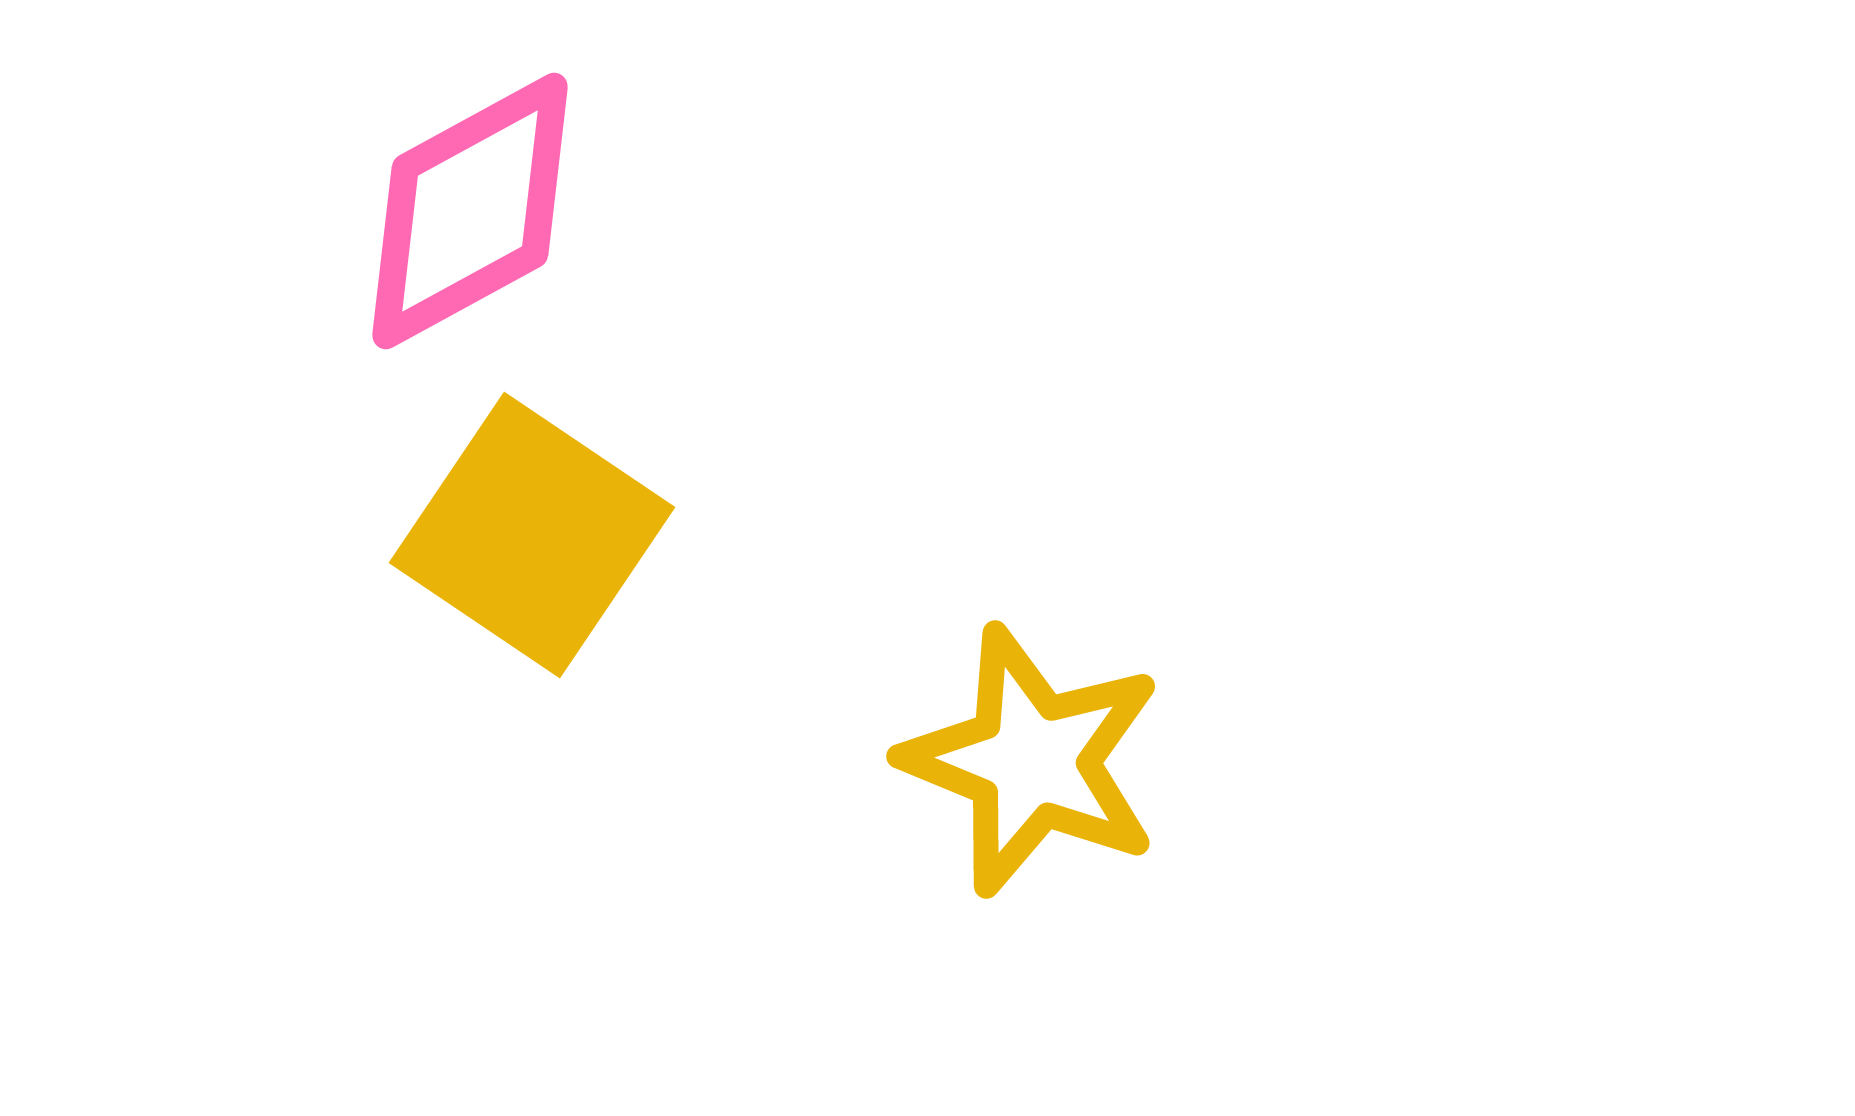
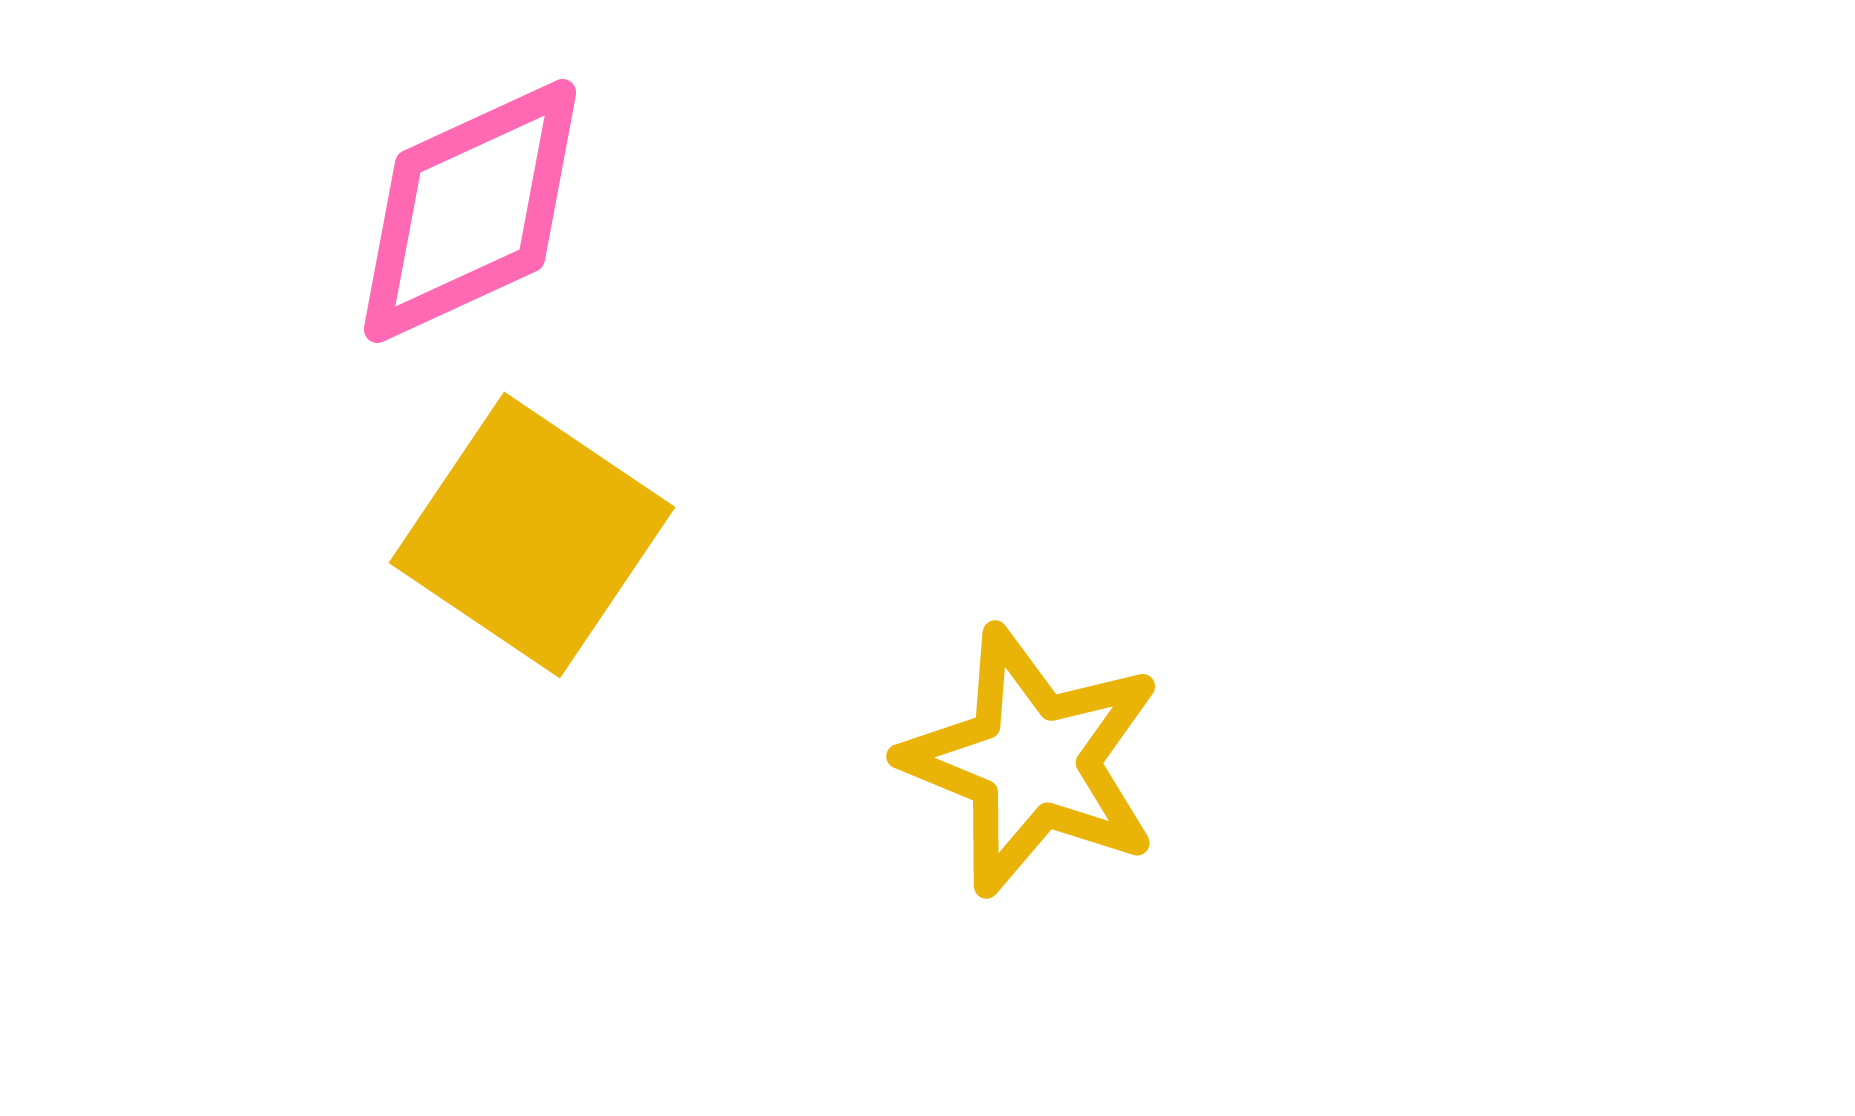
pink diamond: rotated 4 degrees clockwise
